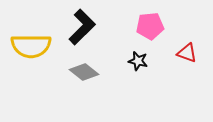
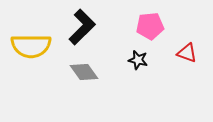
black star: moved 1 px up
gray diamond: rotated 16 degrees clockwise
